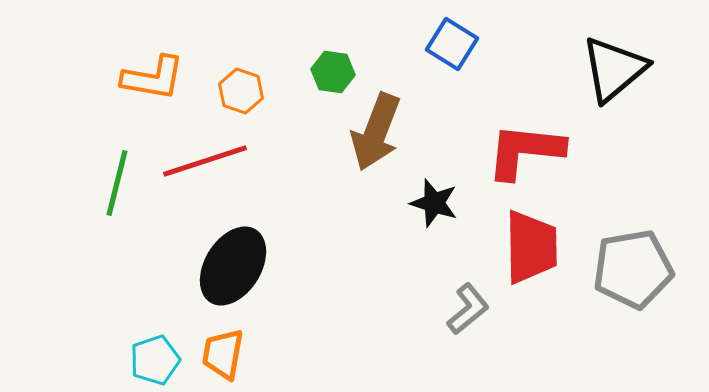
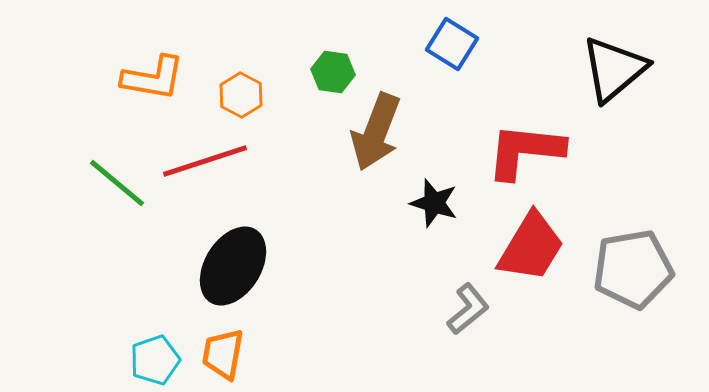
orange hexagon: moved 4 px down; rotated 9 degrees clockwise
green line: rotated 64 degrees counterclockwise
red trapezoid: rotated 32 degrees clockwise
